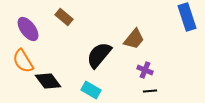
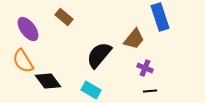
blue rectangle: moved 27 px left
purple cross: moved 2 px up
